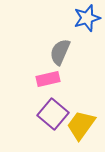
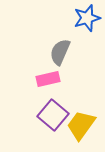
purple square: moved 1 px down
